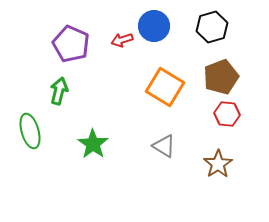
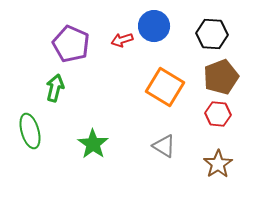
black hexagon: moved 7 px down; rotated 20 degrees clockwise
green arrow: moved 4 px left, 3 px up
red hexagon: moved 9 px left
